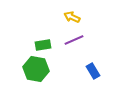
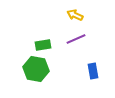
yellow arrow: moved 3 px right, 2 px up
purple line: moved 2 px right, 1 px up
blue rectangle: rotated 21 degrees clockwise
